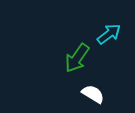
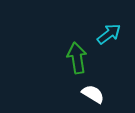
green arrow: rotated 136 degrees clockwise
